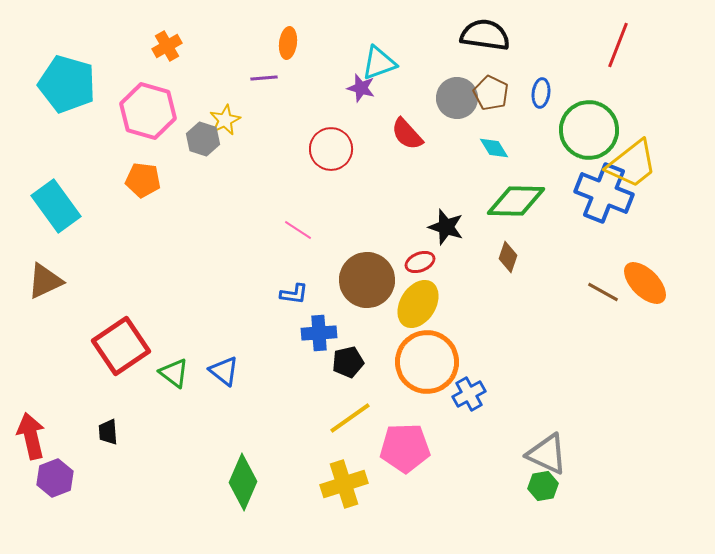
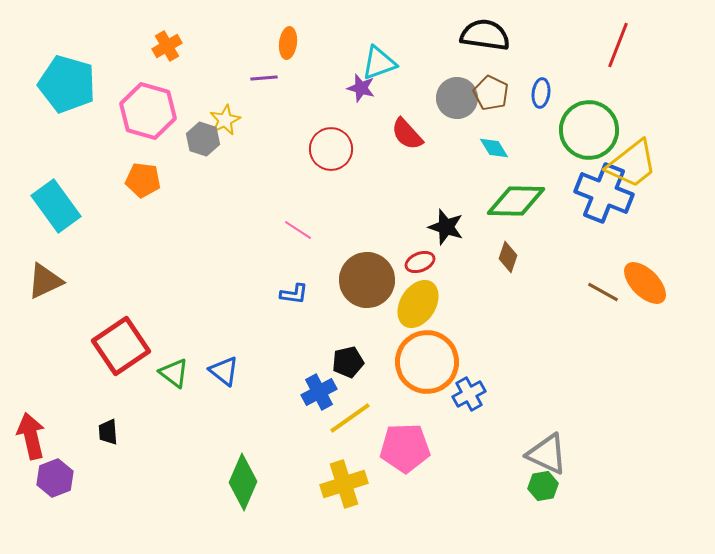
blue cross at (319, 333): moved 59 px down; rotated 24 degrees counterclockwise
